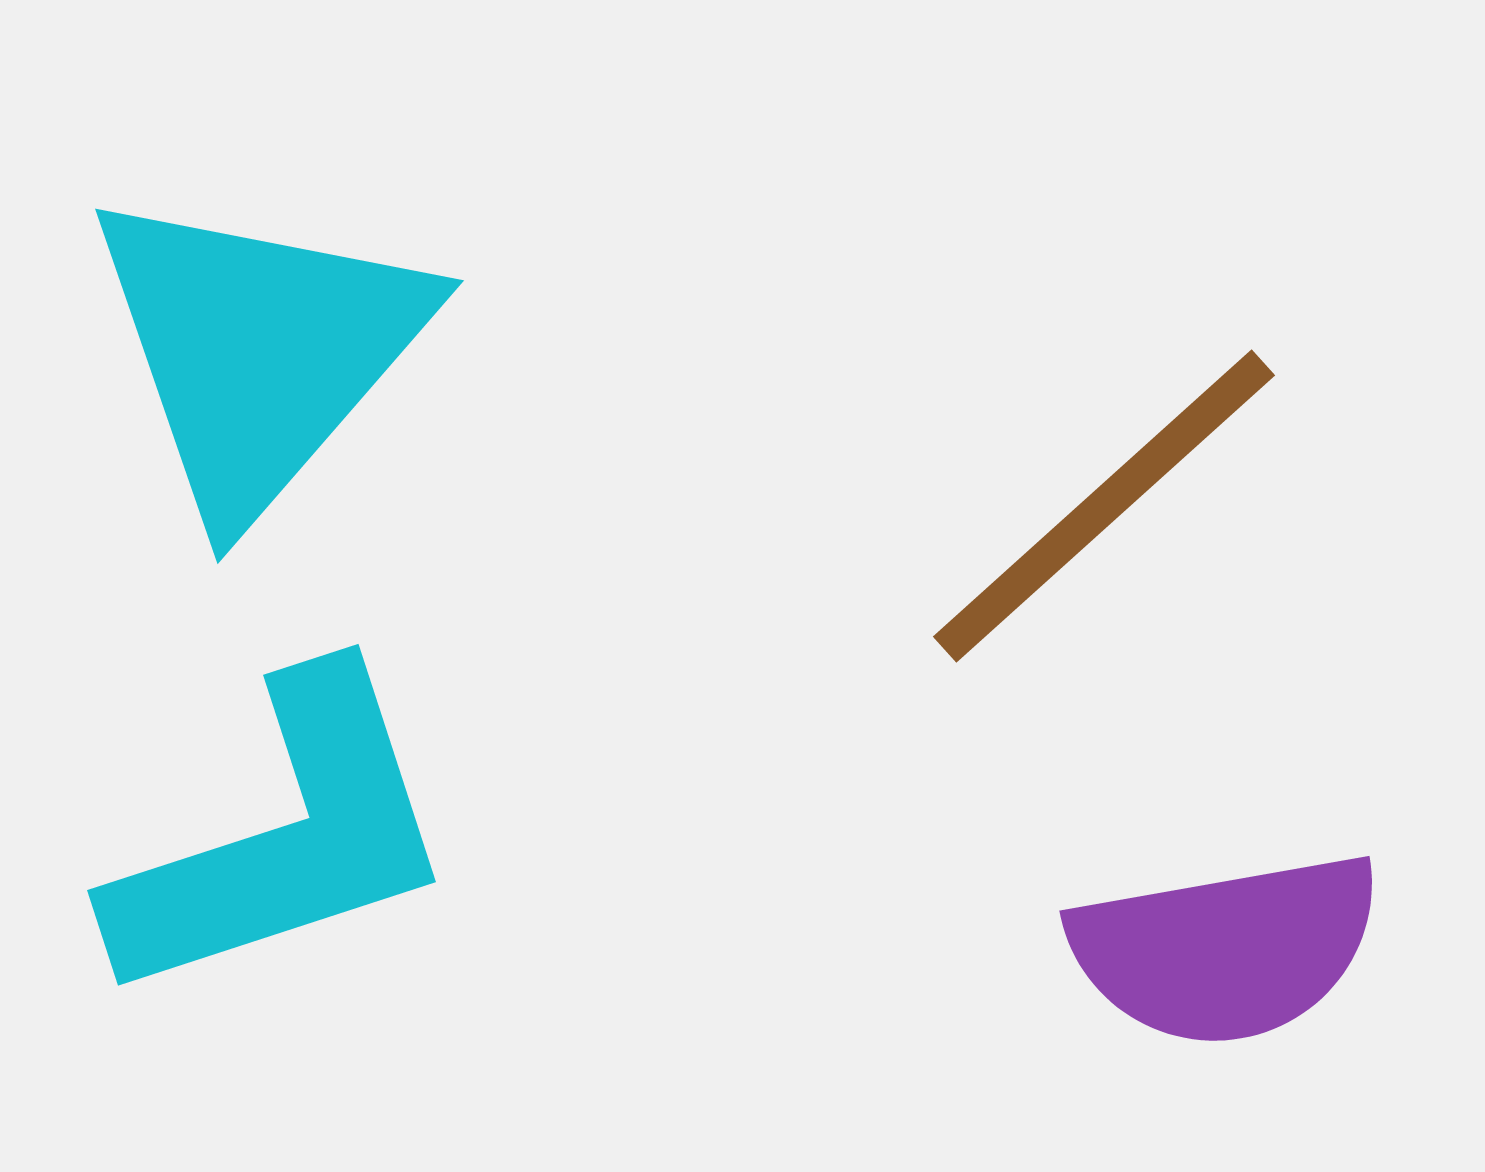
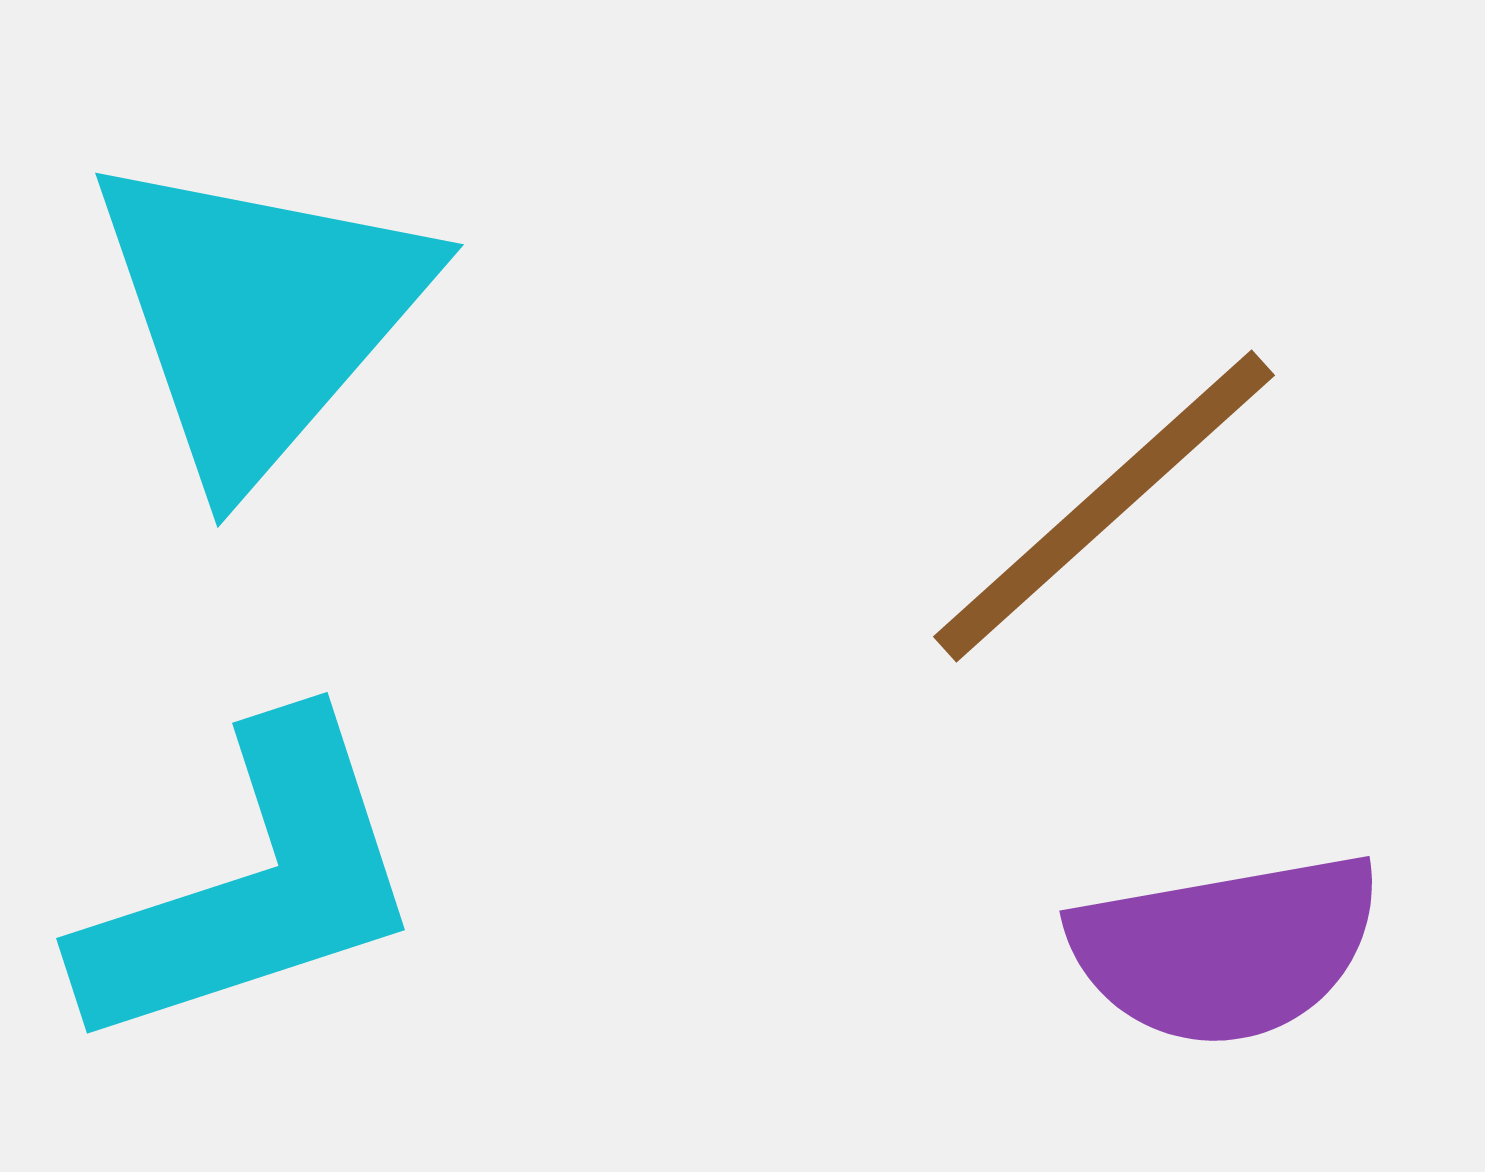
cyan triangle: moved 36 px up
cyan L-shape: moved 31 px left, 48 px down
